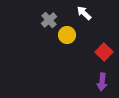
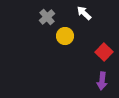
gray cross: moved 2 px left, 3 px up
yellow circle: moved 2 px left, 1 px down
purple arrow: moved 1 px up
